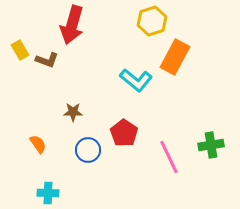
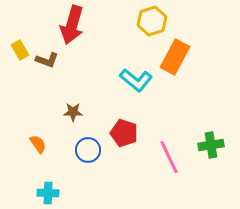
red pentagon: rotated 16 degrees counterclockwise
